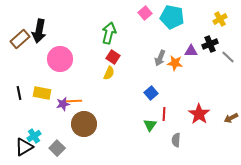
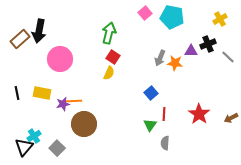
black cross: moved 2 px left
black line: moved 2 px left
gray semicircle: moved 11 px left, 3 px down
black triangle: rotated 18 degrees counterclockwise
